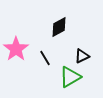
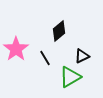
black diamond: moved 4 px down; rotated 10 degrees counterclockwise
